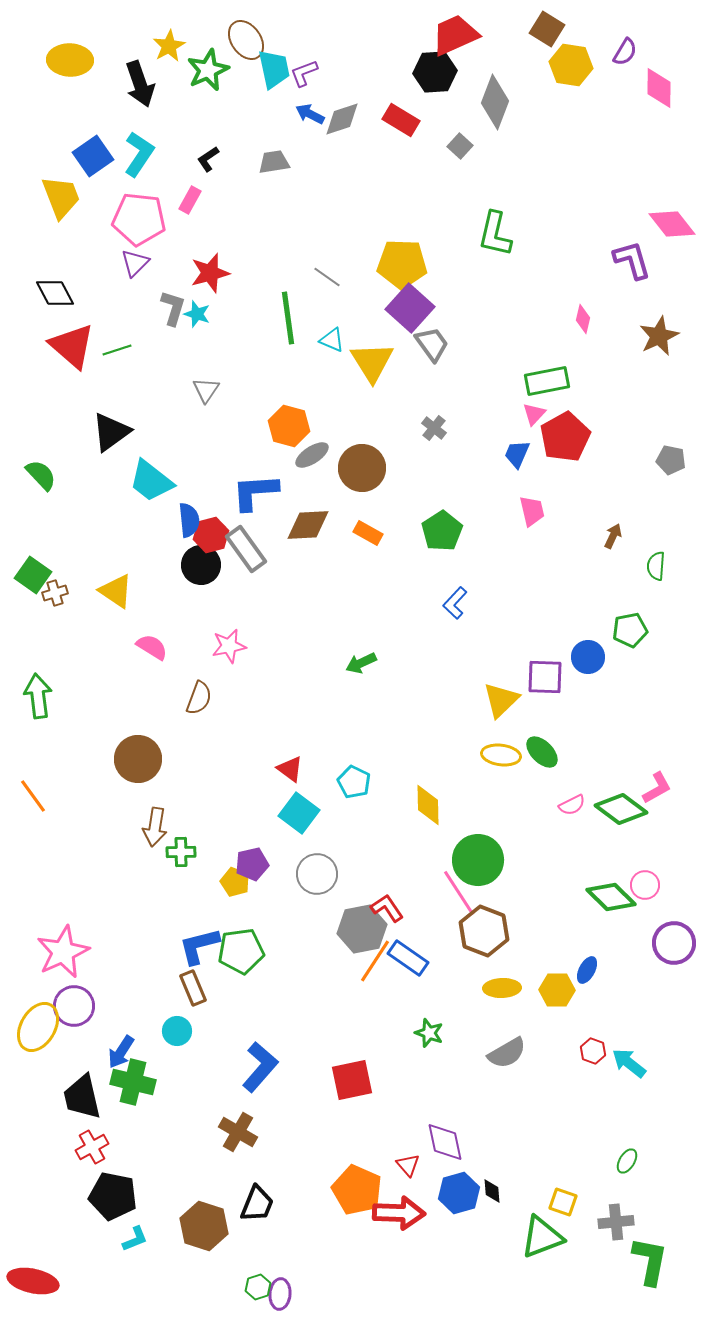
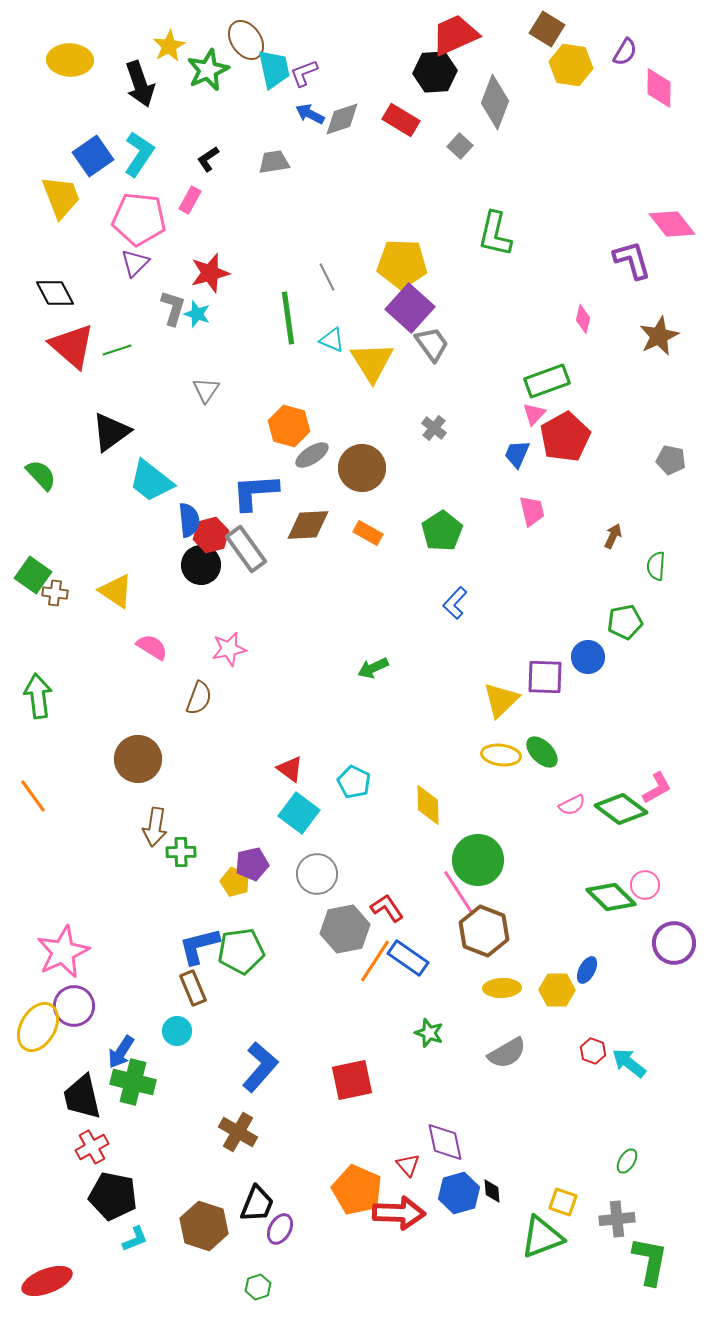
gray line at (327, 277): rotated 28 degrees clockwise
green rectangle at (547, 381): rotated 9 degrees counterclockwise
brown cross at (55, 593): rotated 25 degrees clockwise
green pentagon at (630, 630): moved 5 px left, 8 px up
pink star at (229, 646): moved 3 px down
green arrow at (361, 663): moved 12 px right, 5 px down
gray hexagon at (362, 929): moved 17 px left
gray cross at (616, 1222): moved 1 px right, 3 px up
red ellipse at (33, 1281): moved 14 px right; rotated 33 degrees counterclockwise
purple ellipse at (280, 1294): moved 65 px up; rotated 24 degrees clockwise
